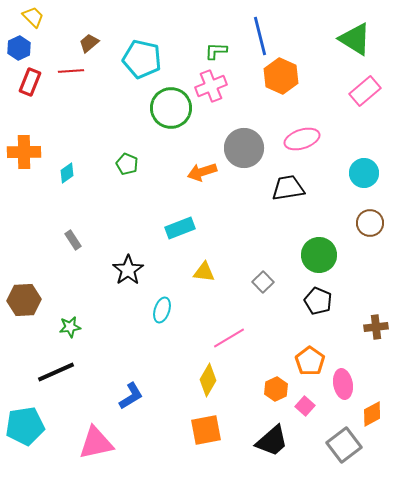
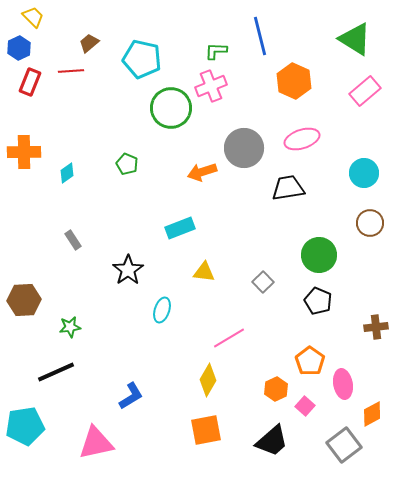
orange hexagon at (281, 76): moved 13 px right, 5 px down
